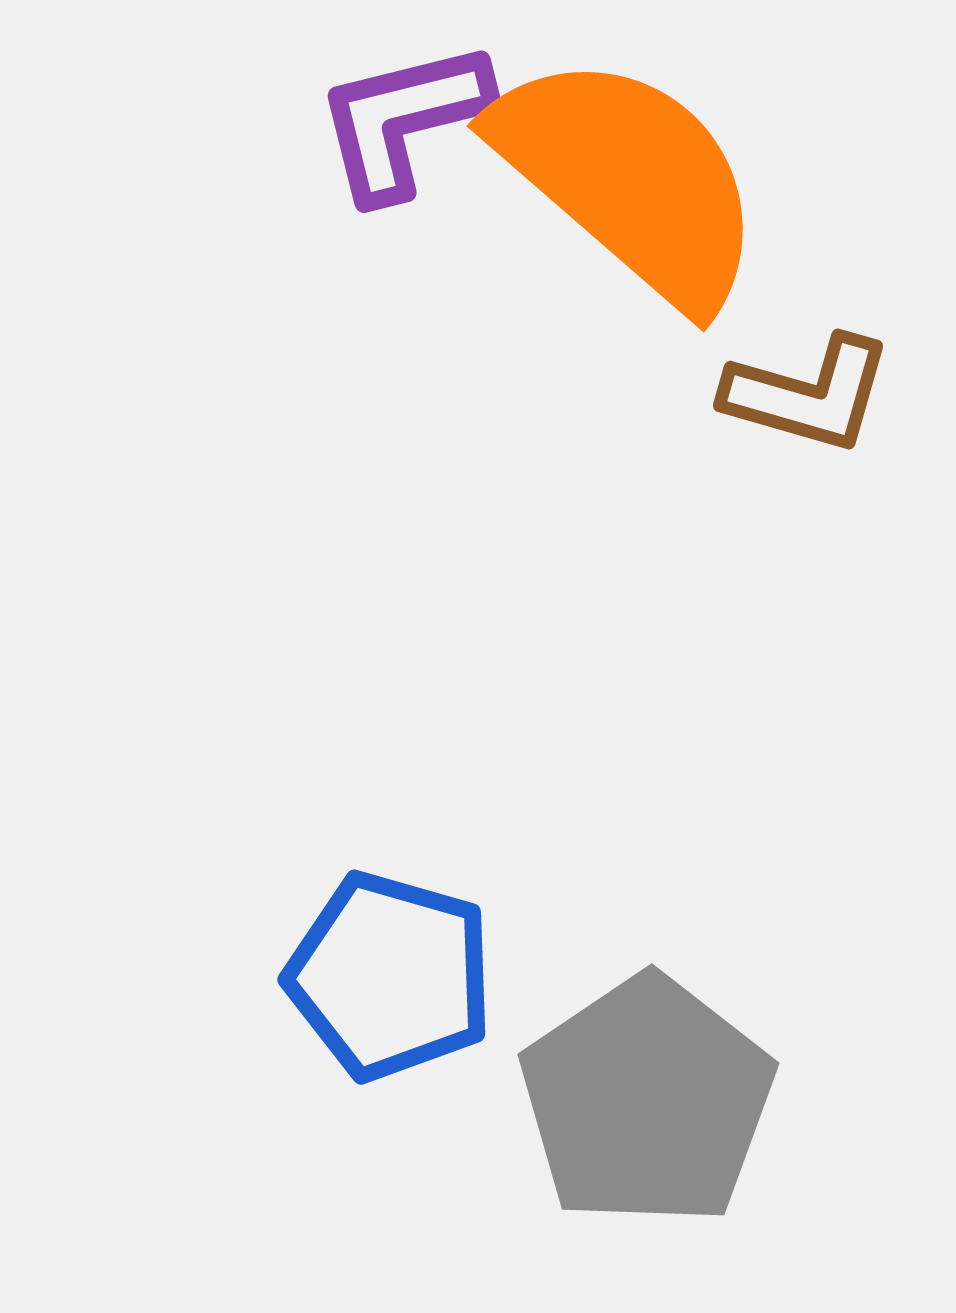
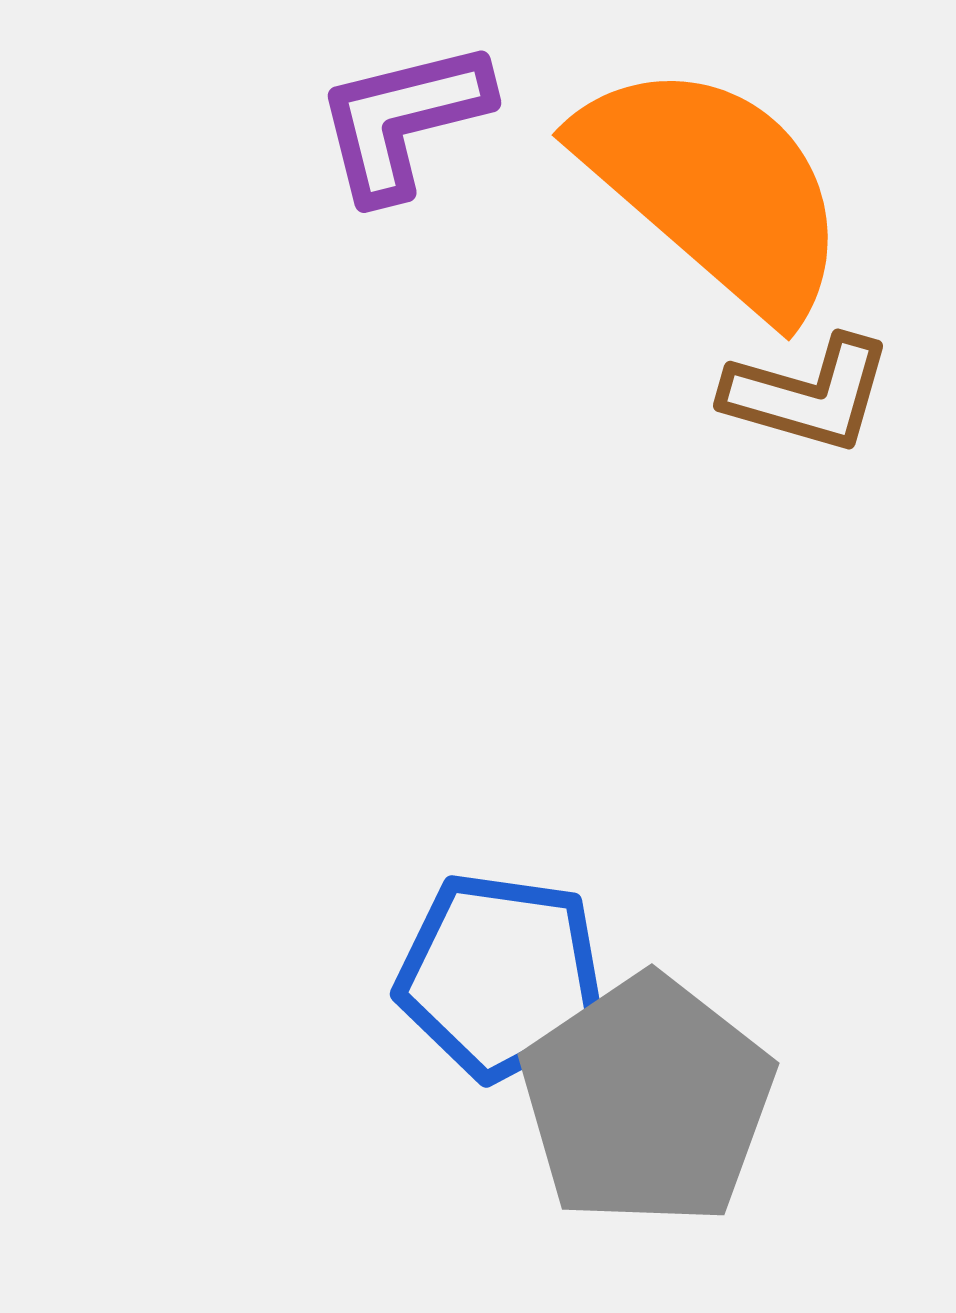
orange semicircle: moved 85 px right, 9 px down
blue pentagon: moved 111 px right; rotated 8 degrees counterclockwise
